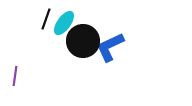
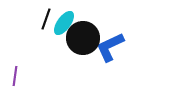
black circle: moved 3 px up
